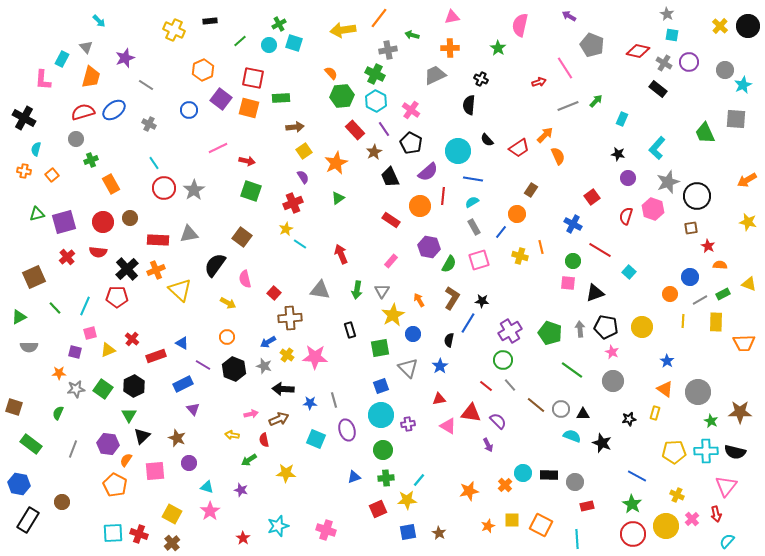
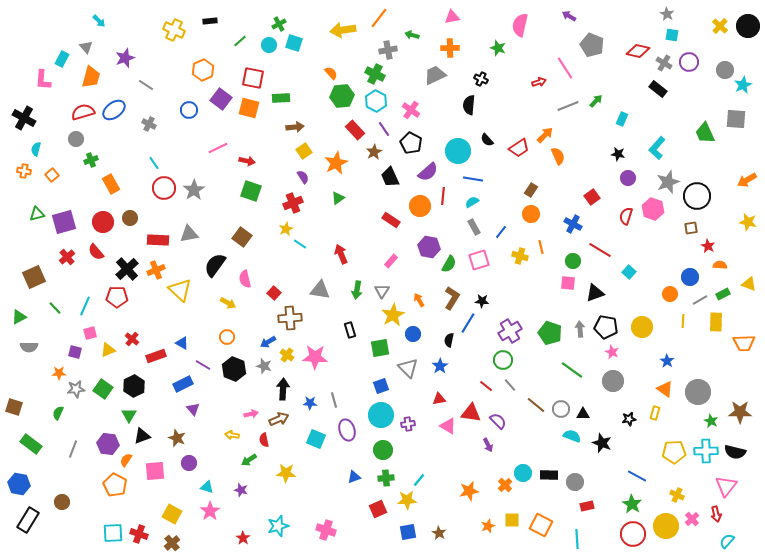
green star at (498, 48): rotated 14 degrees counterclockwise
orange circle at (517, 214): moved 14 px right
red semicircle at (98, 252): moved 2 px left; rotated 42 degrees clockwise
black arrow at (283, 389): rotated 90 degrees clockwise
black triangle at (142, 436): rotated 24 degrees clockwise
